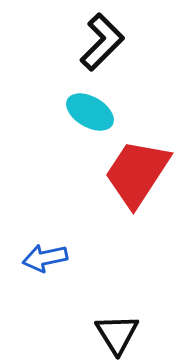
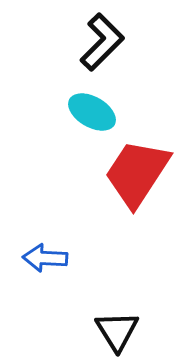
cyan ellipse: moved 2 px right
blue arrow: rotated 15 degrees clockwise
black triangle: moved 3 px up
